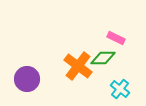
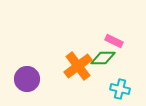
pink rectangle: moved 2 px left, 3 px down
orange cross: rotated 16 degrees clockwise
cyan cross: rotated 24 degrees counterclockwise
